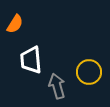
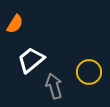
white trapezoid: rotated 56 degrees clockwise
gray arrow: moved 3 px left
